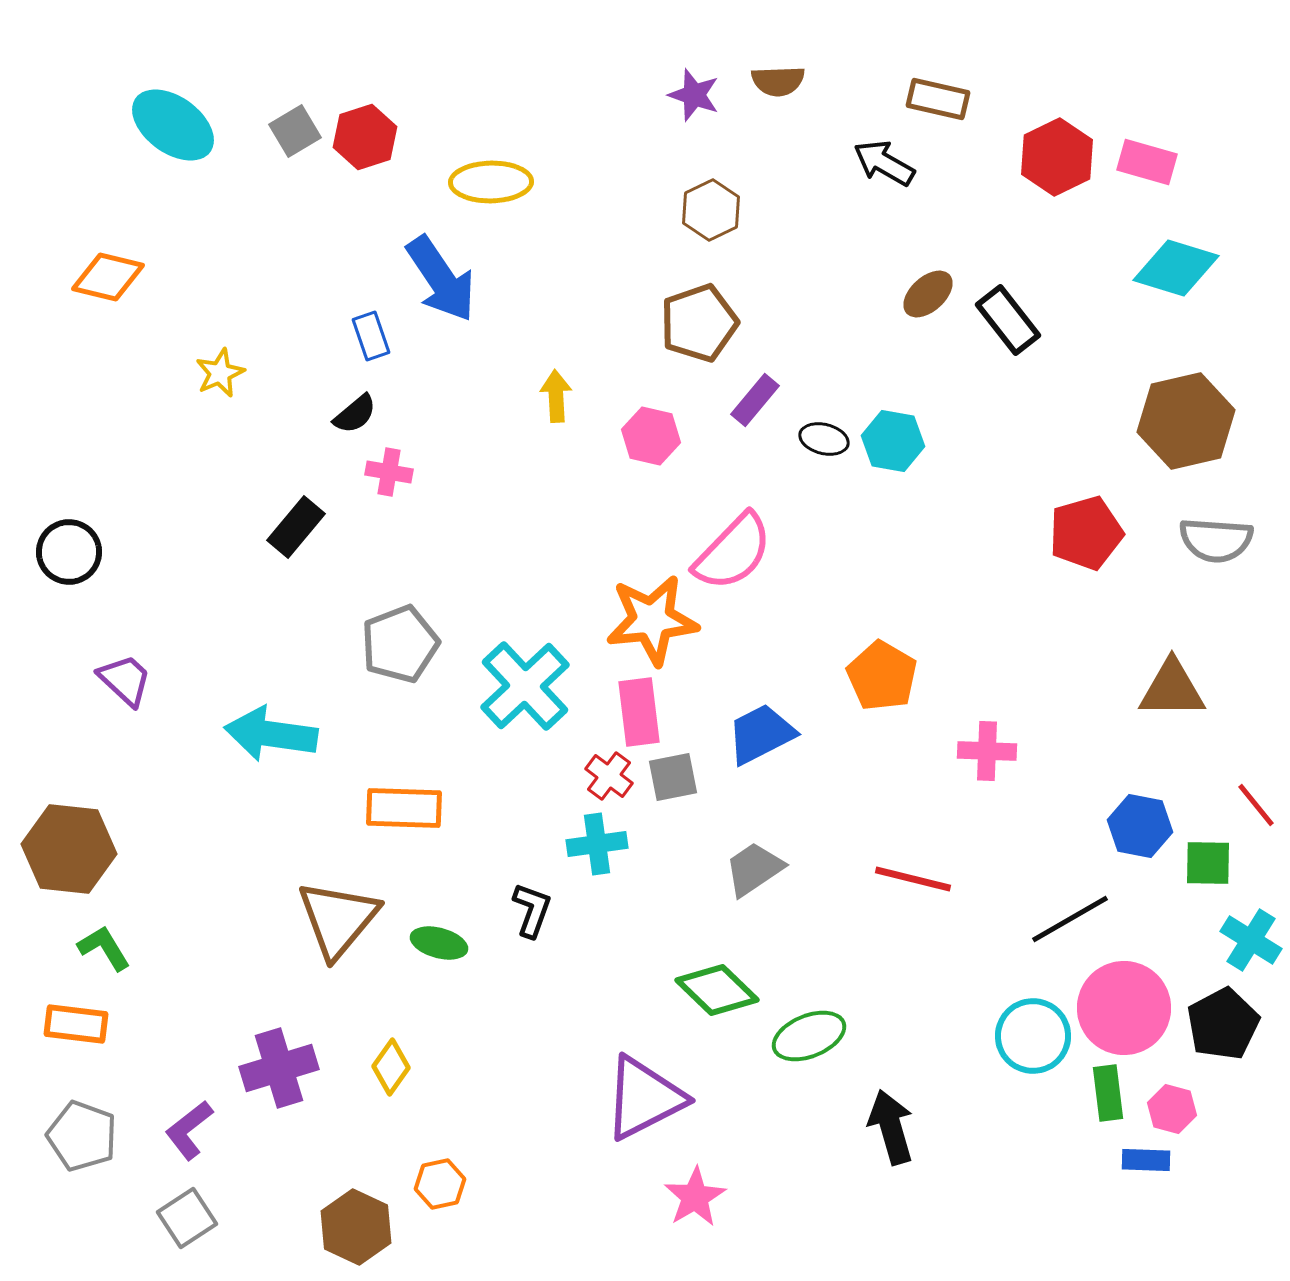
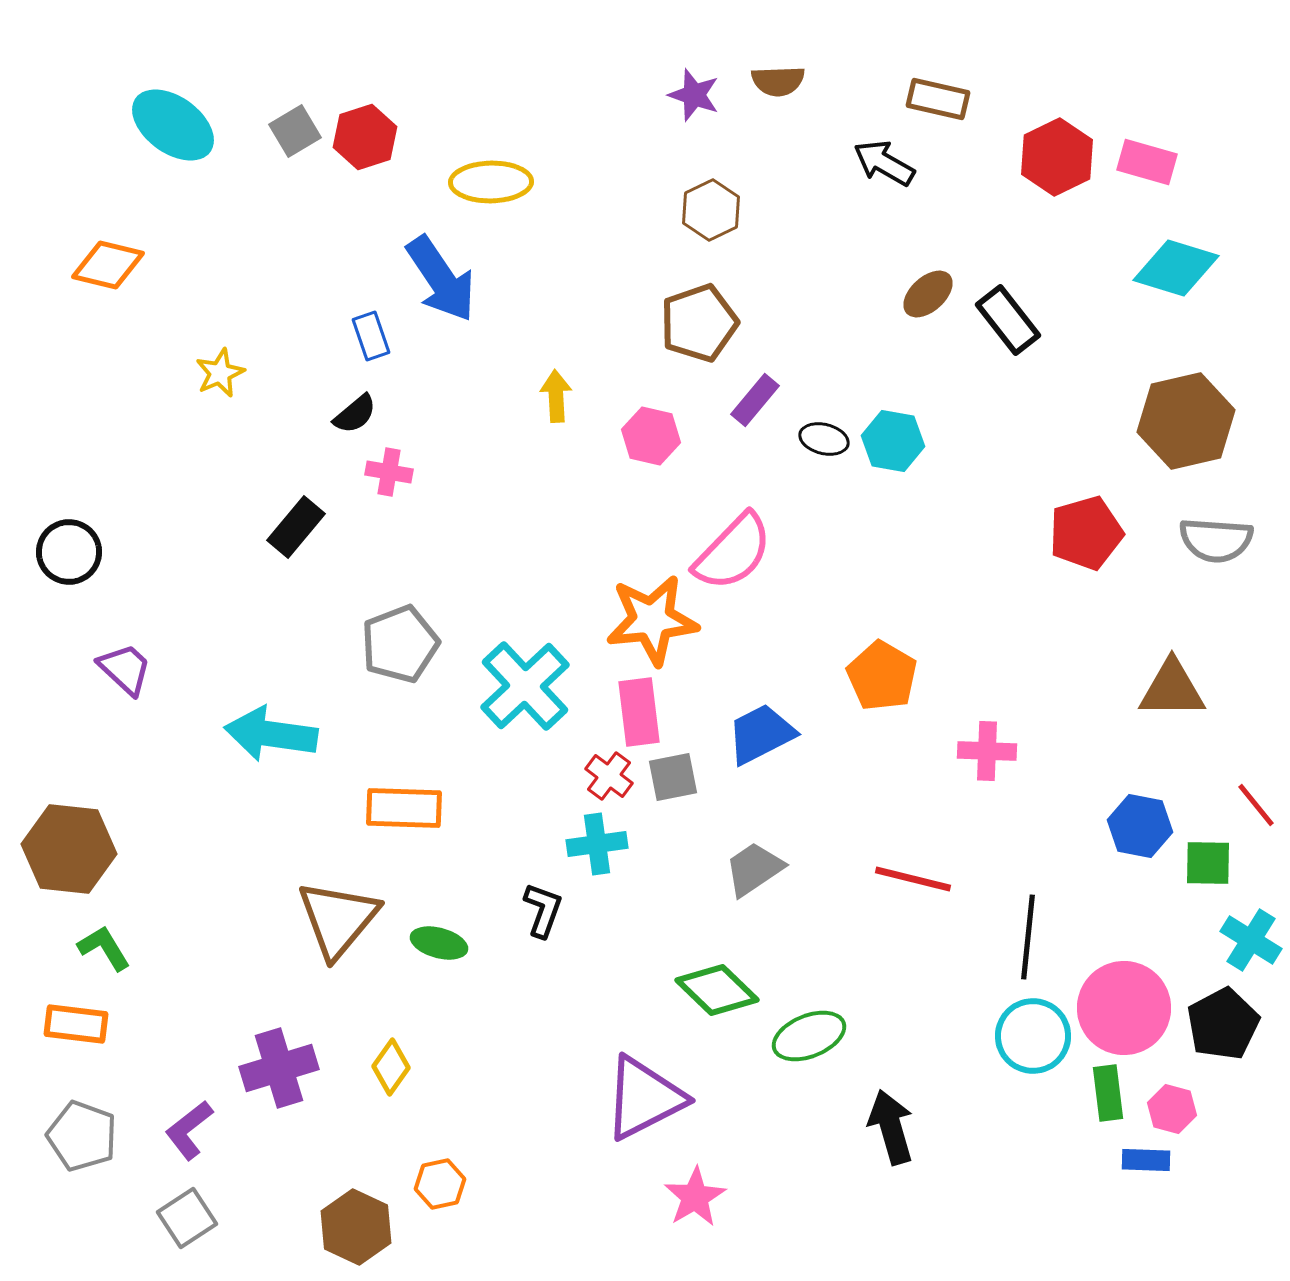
orange diamond at (108, 277): moved 12 px up
purple trapezoid at (125, 680): moved 11 px up
black L-shape at (532, 910): moved 11 px right
black line at (1070, 919): moved 42 px left, 18 px down; rotated 54 degrees counterclockwise
